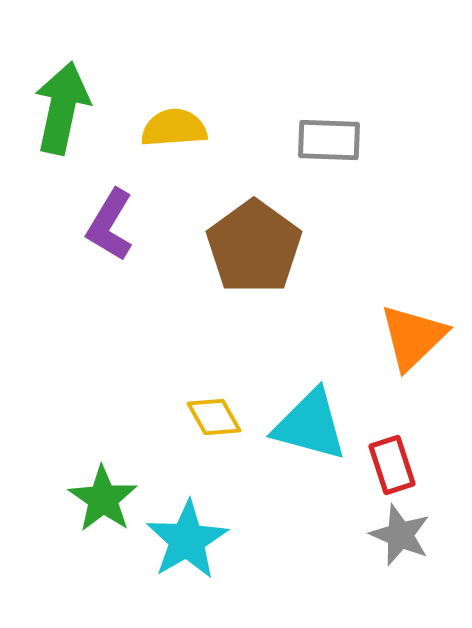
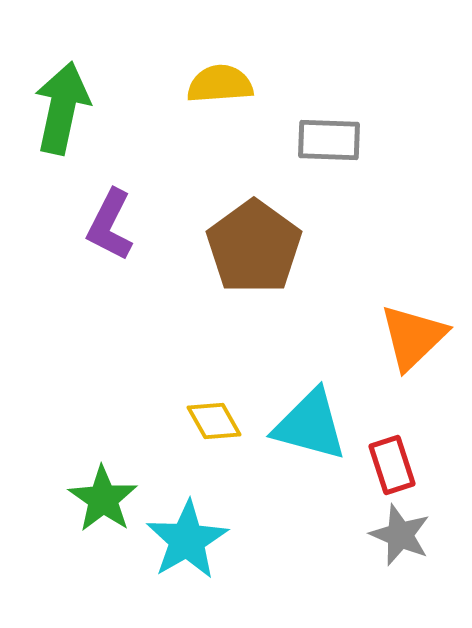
yellow semicircle: moved 46 px right, 44 px up
purple L-shape: rotated 4 degrees counterclockwise
yellow diamond: moved 4 px down
